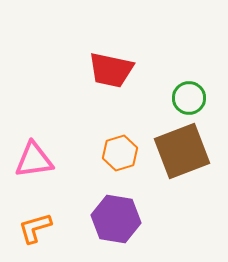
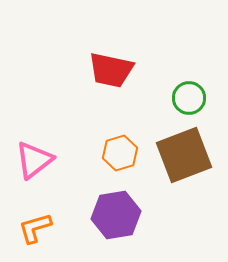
brown square: moved 2 px right, 4 px down
pink triangle: rotated 30 degrees counterclockwise
purple hexagon: moved 4 px up; rotated 18 degrees counterclockwise
